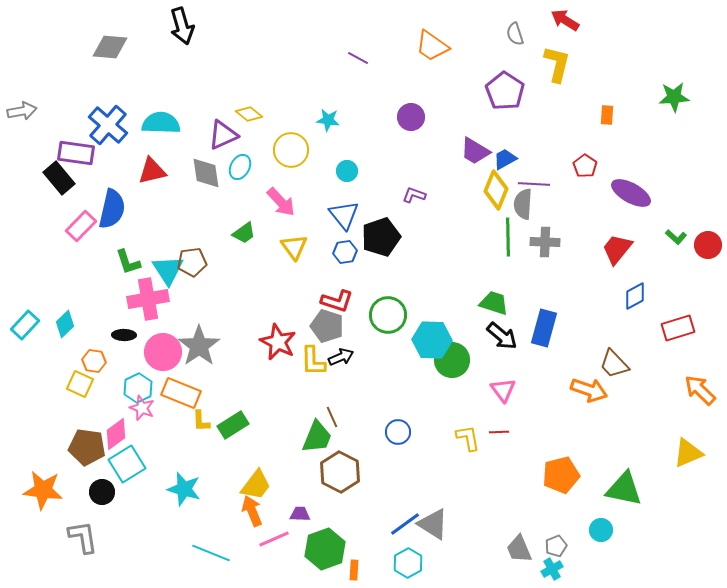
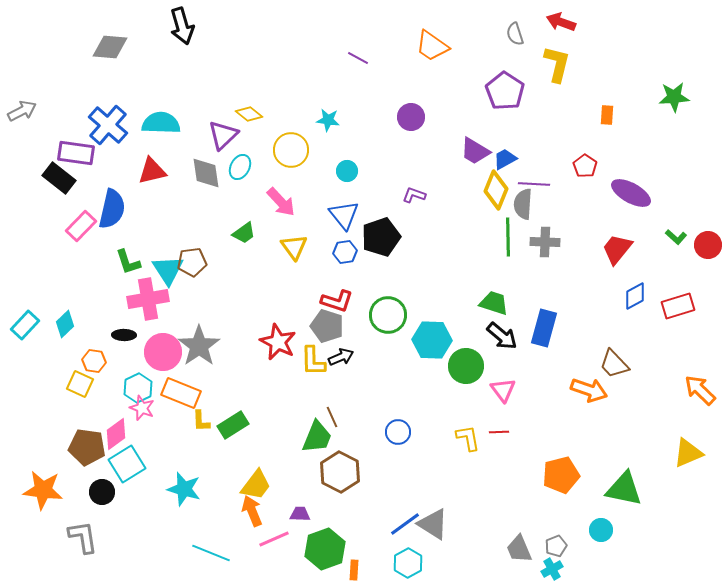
red arrow at (565, 20): moved 4 px left, 2 px down; rotated 12 degrees counterclockwise
gray arrow at (22, 111): rotated 16 degrees counterclockwise
purple triangle at (223, 135): rotated 20 degrees counterclockwise
black rectangle at (59, 178): rotated 12 degrees counterclockwise
red rectangle at (678, 328): moved 22 px up
green circle at (452, 360): moved 14 px right, 6 px down
